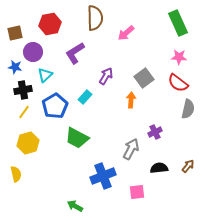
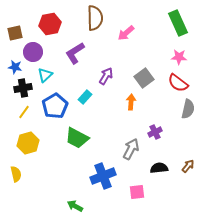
black cross: moved 2 px up
orange arrow: moved 2 px down
